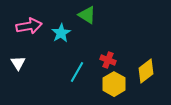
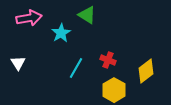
pink arrow: moved 8 px up
cyan line: moved 1 px left, 4 px up
yellow hexagon: moved 6 px down
